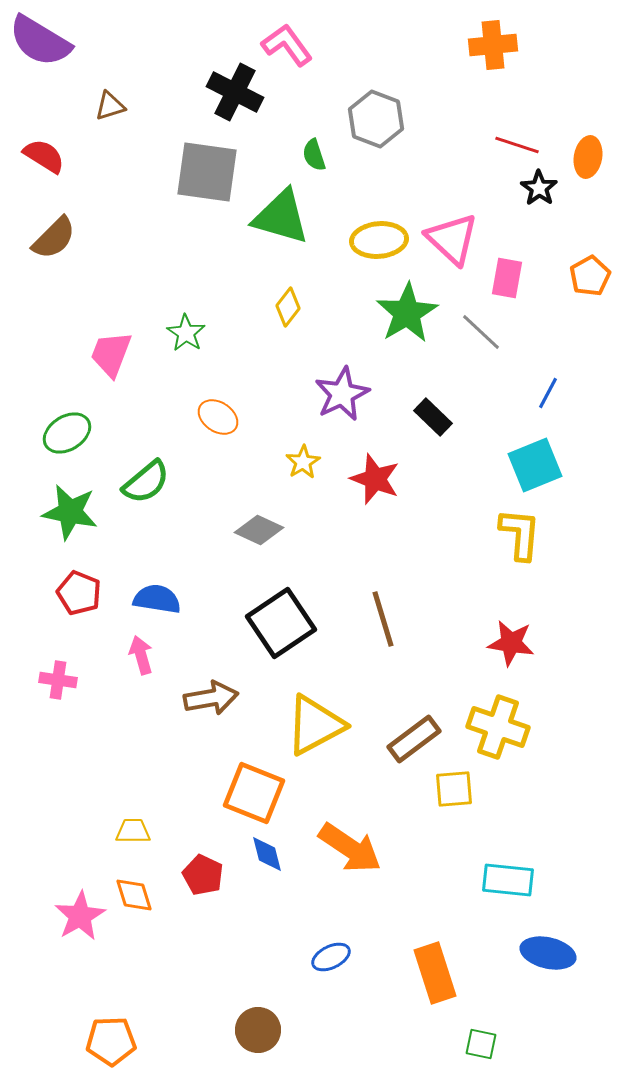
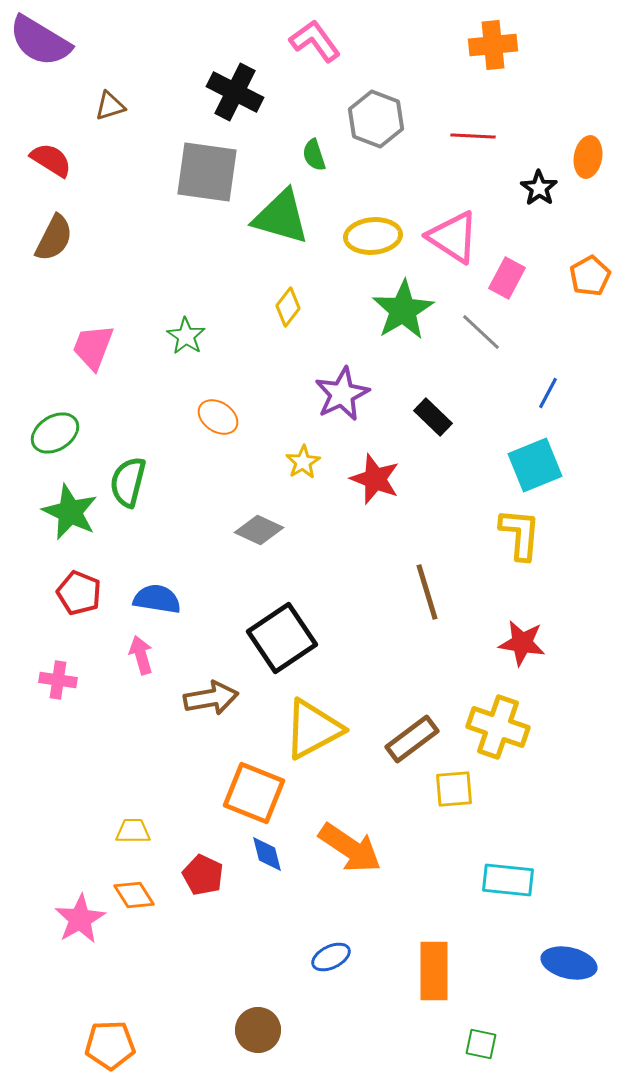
pink L-shape at (287, 45): moved 28 px right, 4 px up
red line at (517, 145): moved 44 px left, 9 px up; rotated 15 degrees counterclockwise
red semicircle at (44, 156): moved 7 px right, 4 px down
brown semicircle at (54, 238): rotated 18 degrees counterclockwise
pink triangle at (452, 239): moved 1 px right, 2 px up; rotated 10 degrees counterclockwise
yellow ellipse at (379, 240): moved 6 px left, 4 px up
pink rectangle at (507, 278): rotated 18 degrees clockwise
green star at (407, 313): moved 4 px left, 3 px up
green star at (186, 333): moved 3 px down
pink trapezoid at (111, 354): moved 18 px left, 7 px up
green ellipse at (67, 433): moved 12 px left
green semicircle at (146, 482): moved 18 px left; rotated 144 degrees clockwise
green star at (70, 512): rotated 14 degrees clockwise
brown line at (383, 619): moved 44 px right, 27 px up
black square at (281, 623): moved 1 px right, 15 px down
red star at (511, 643): moved 11 px right
yellow triangle at (315, 725): moved 2 px left, 4 px down
brown rectangle at (414, 739): moved 2 px left
orange diamond at (134, 895): rotated 15 degrees counterclockwise
pink star at (80, 916): moved 3 px down
blue ellipse at (548, 953): moved 21 px right, 10 px down
orange rectangle at (435, 973): moved 1 px left, 2 px up; rotated 18 degrees clockwise
orange pentagon at (111, 1041): moved 1 px left, 4 px down
